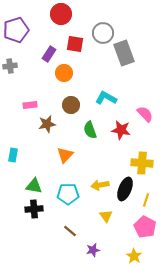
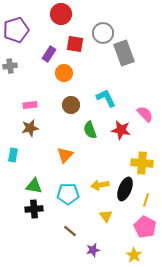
cyan L-shape: rotated 35 degrees clockwise
brown star: moved 17 px left, 4 px down
yellow star: moved 1 px up
